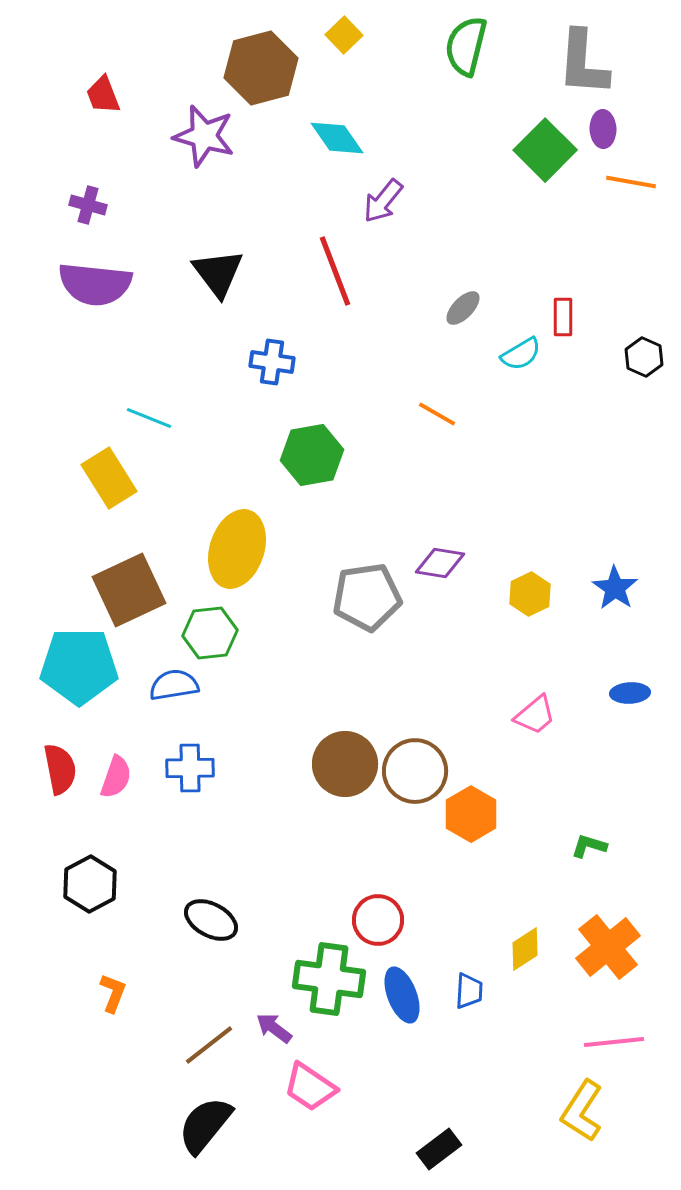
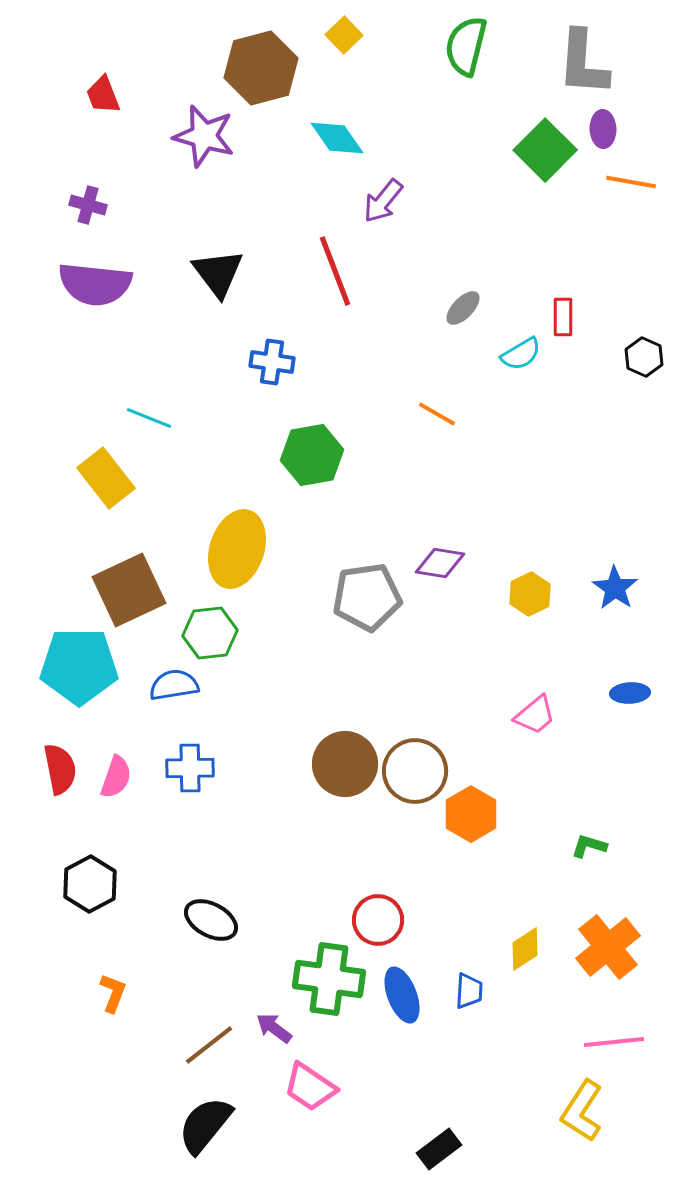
yellow rectangle at (109, 478): moved 3 px left; rotated 6 degrees counterclockwise
